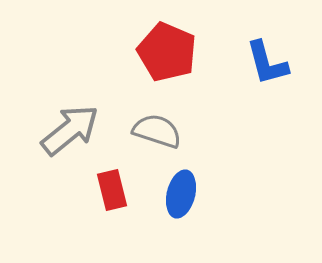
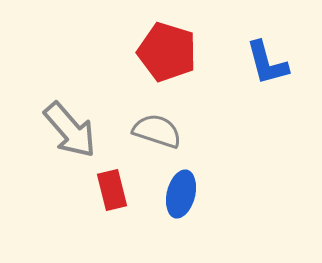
red pentagon: rotated 6 degrees counterclockwise
gray arrow: rotated 88 degrees clockwise
